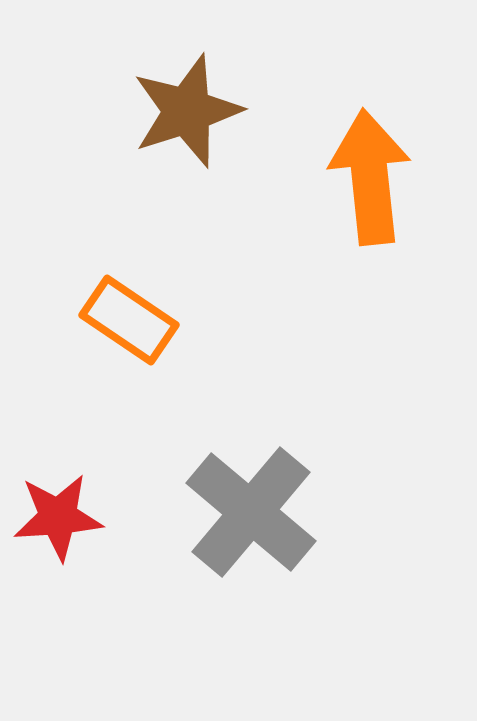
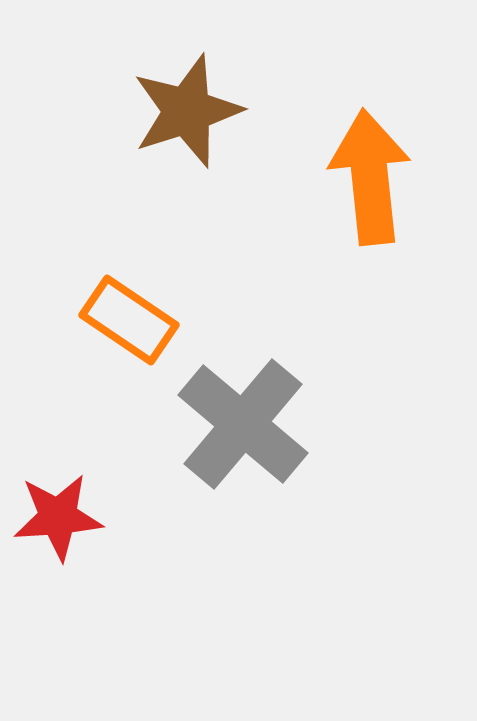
gray cross: moved 8 px left, 88 px up
